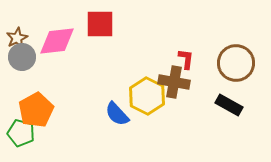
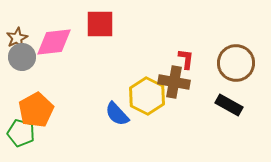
pink diamond: moved 3 px left, 1 px down
